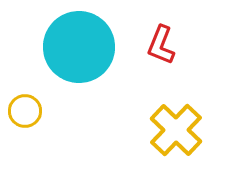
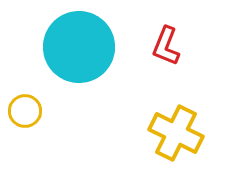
red L-shape: moved 5 px right, 1 px down
yellow cross: moved 3 px down; rotated 18 degrees counterclockwise
